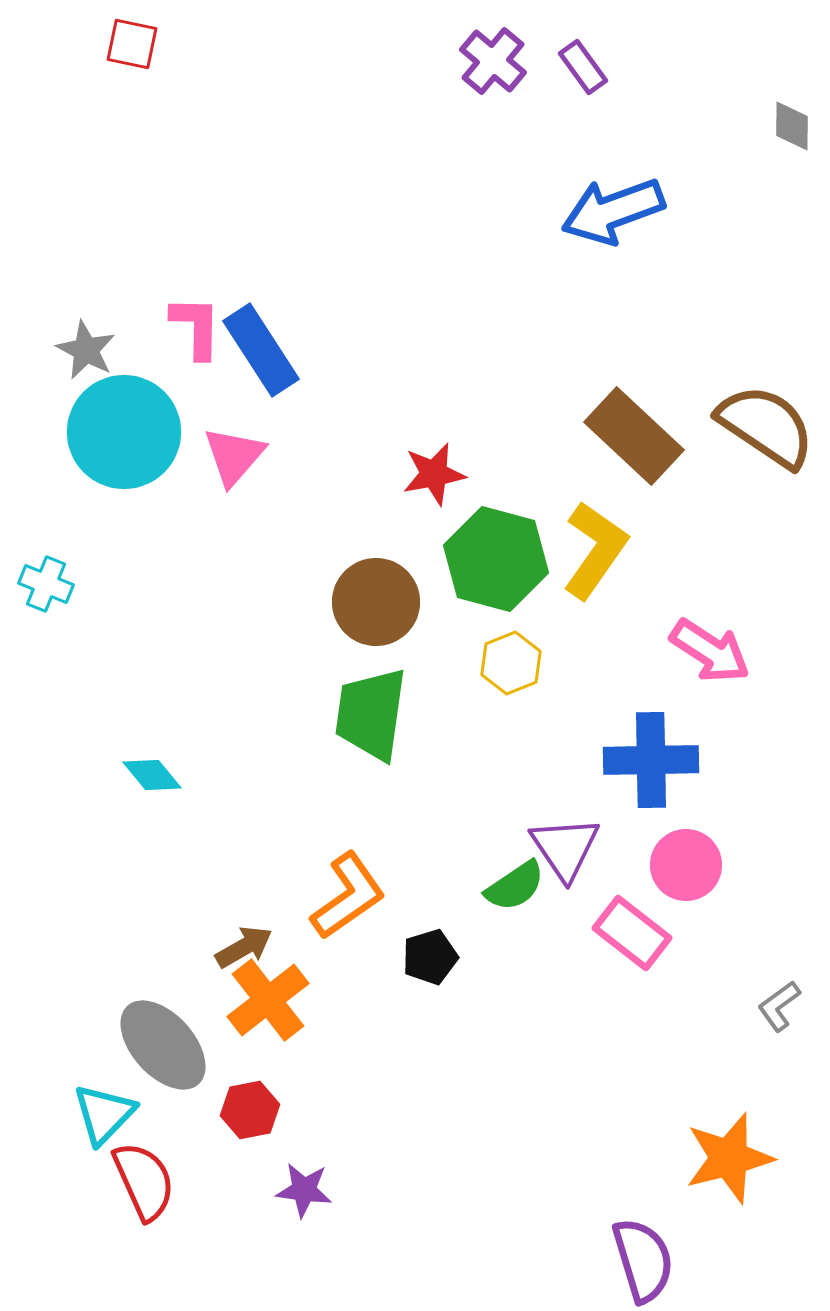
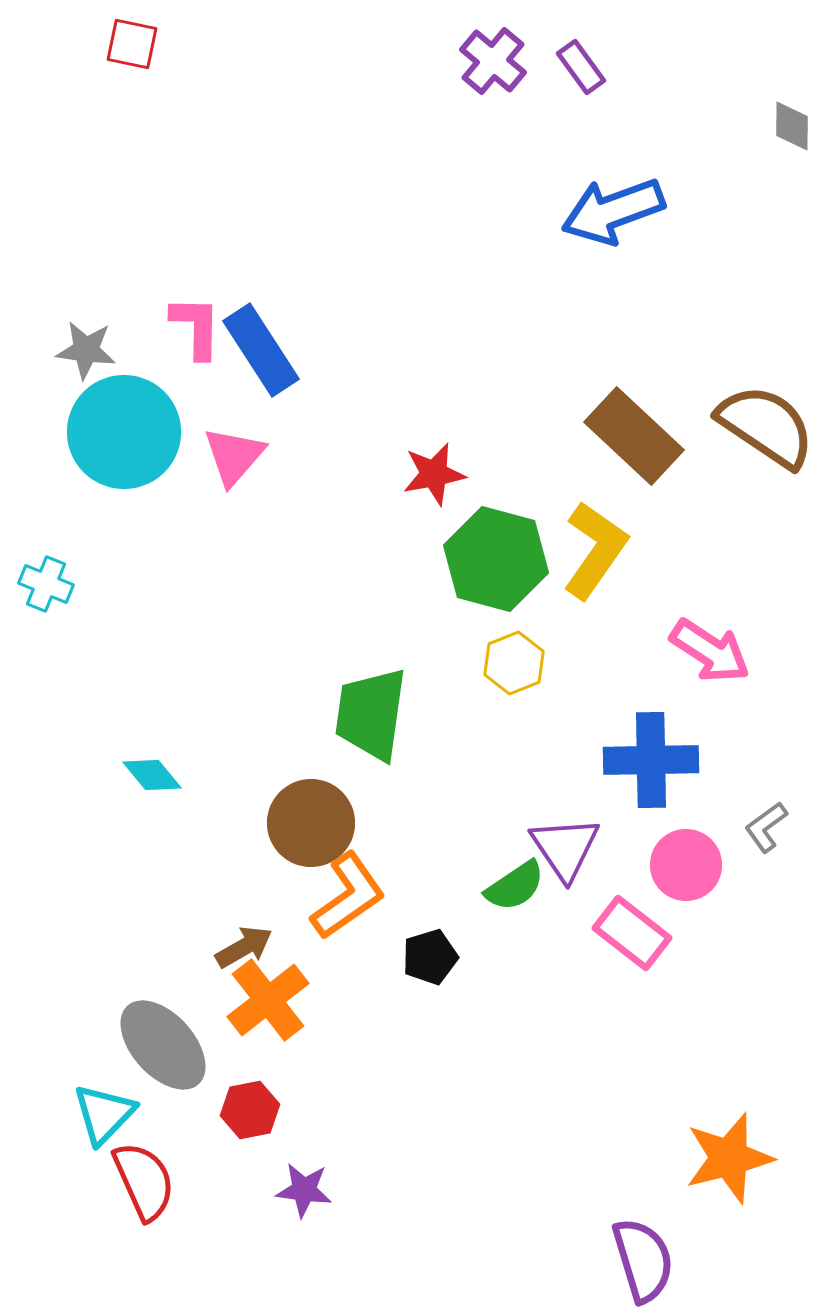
purple rectangle: moved 2 px left
gray star: rotated 20 degrees counterclockwise
brown circle: moved 65 px left, 221 px down
yellow hexagon: moved 3 px right
gray L-shape: moved 13 px left, 179 px up
